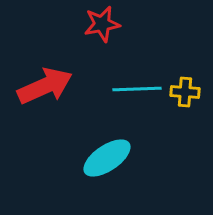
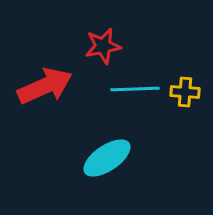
red star: moved 1 px right, 22 px down
cyan line: moved 2 px left
